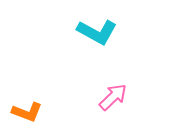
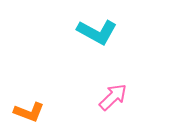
orange L-shape: moved 2 px right
